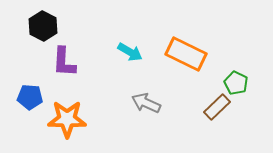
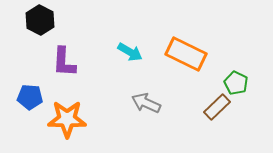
black hexagon: moved 3 px left, 6 px up
